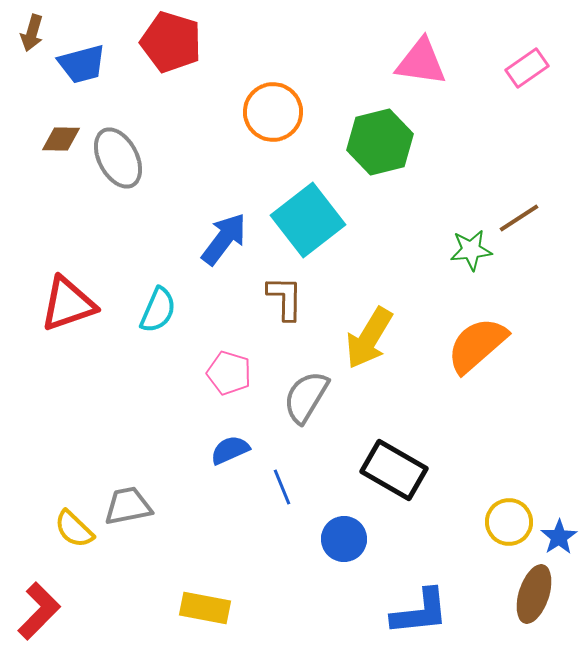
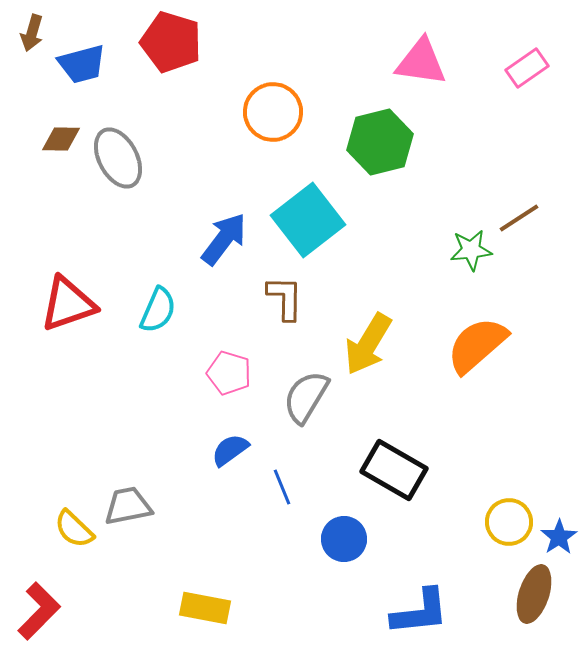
yellow arrow: moved 1 px left, 6 px down
blue semicircle: rotated 12 degrees counterclockwise
